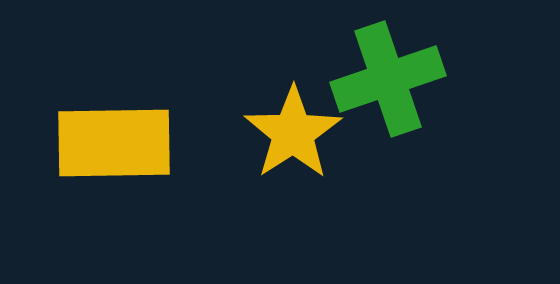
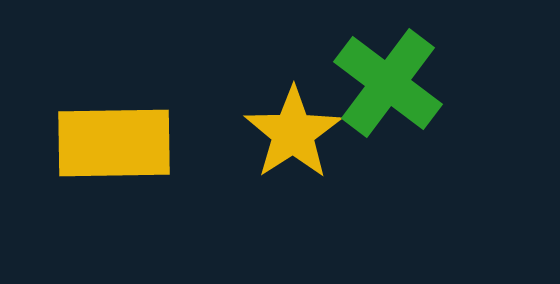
green cross: moved 4 px down; rotated 34 degrees counterclockwise
